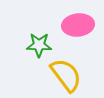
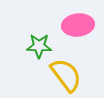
green star: moved 1 px down
